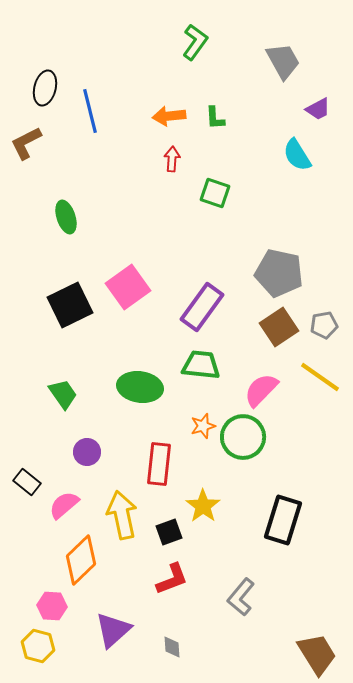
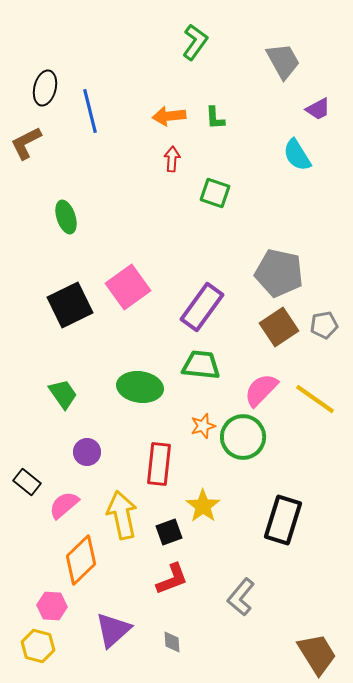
yellow line at (320, 377): moved 5 px left, 22 px down
gray diamond at (172, 647): moved 5 px up
